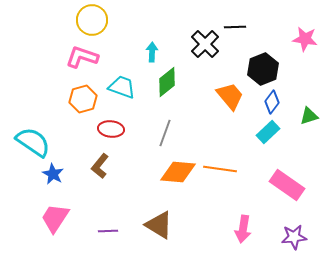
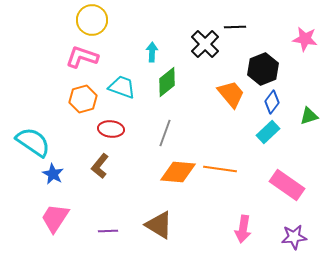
orange trapezoid: moved 1 px right, 2 px up
